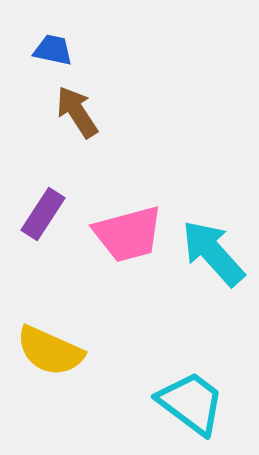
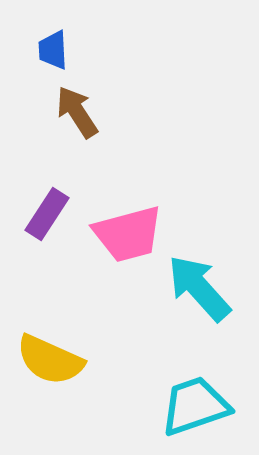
blue trapezoid: rotated 105 degrees counterclockwise
purple rectangle: moved 4 px right
cyan arrow: moved 14 px left, 35 px down
yellow semicircle: moved 9 px down
cyan trapezoid: moved 4 px right, 3 px down; rotated 56 degrees counterclockwise
